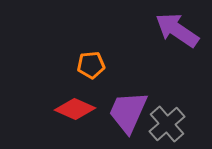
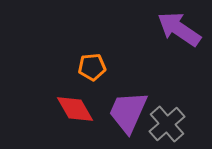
purple arrow: moved 2 px right, 1 px up
orange pentagon: moved 1 px right, 2 px down
red diamond: rotated 36 degrees clockwise
